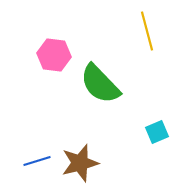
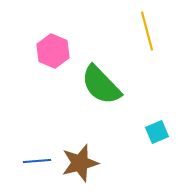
pink hexagon: moved 1 px left, 4 px up; rotated 16 degrees clockwise
green semicircle: moved 1 px right, 1 px down
blue line: rotated 12 degrees clockwise
